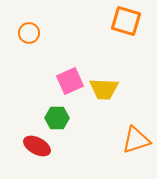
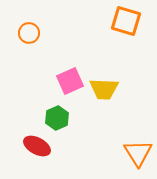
green hexagon: rotated 25 degrees counterclockwise
orange triangle: moved 2 px right, 13 px down; rotated 44 degrees counterclockwise
